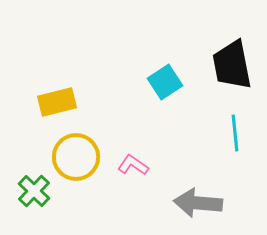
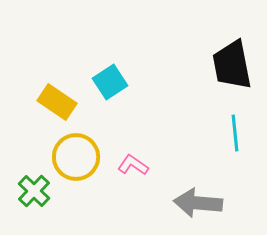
cyan square: moved 55 px left
yellow rectangle: rotated 48 degrees clockwise
